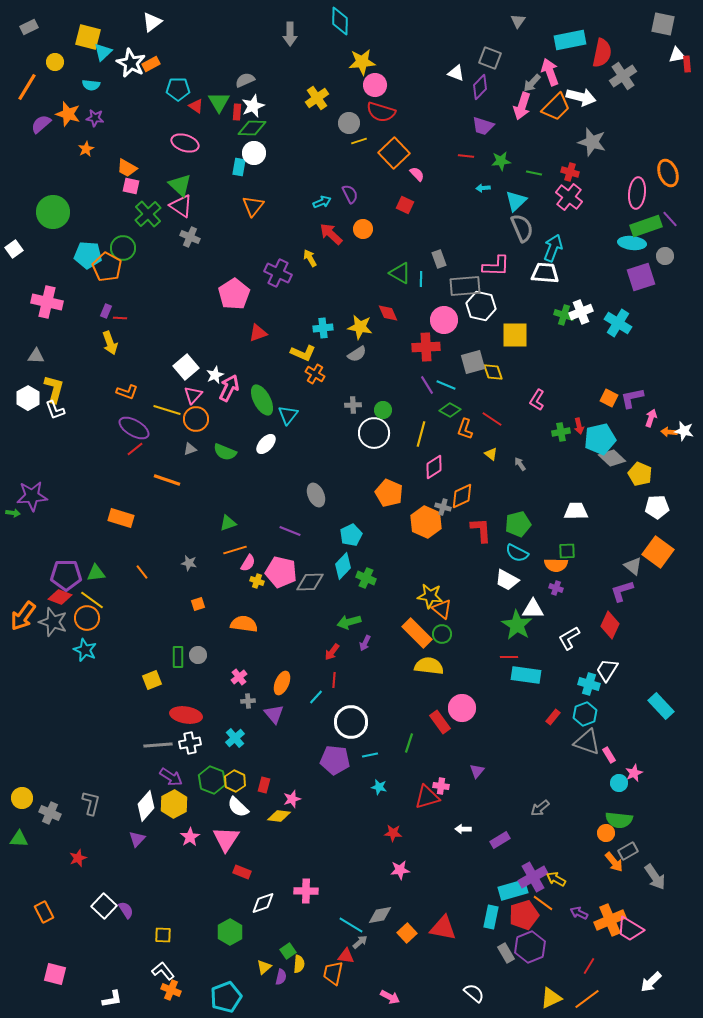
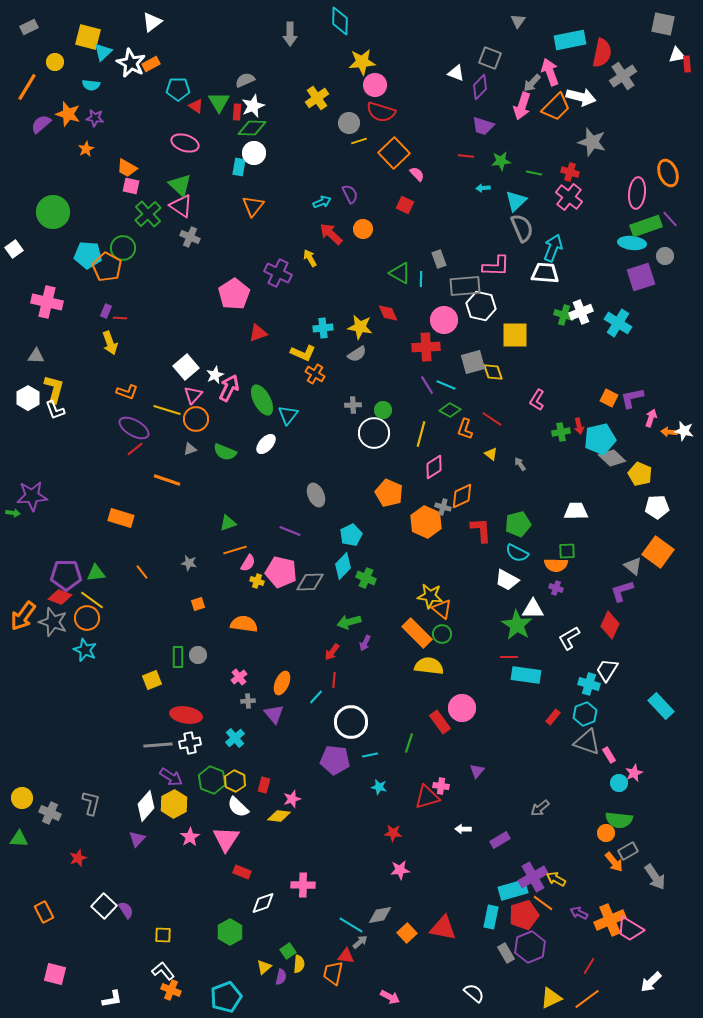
pink cross at (306, 891): moved 3 px left, 6 px up
